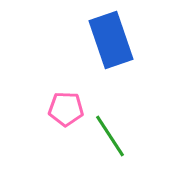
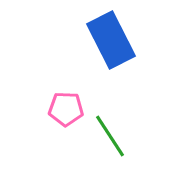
blue rectangle: rotated 8 degrees counterclockwise
